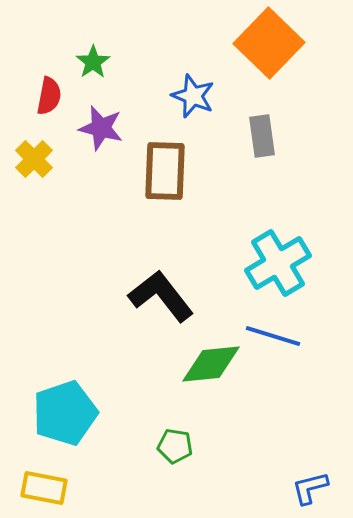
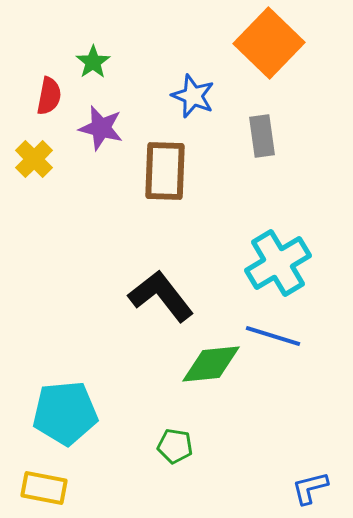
cyan pentagon: rotated 14 degrees clockwise
